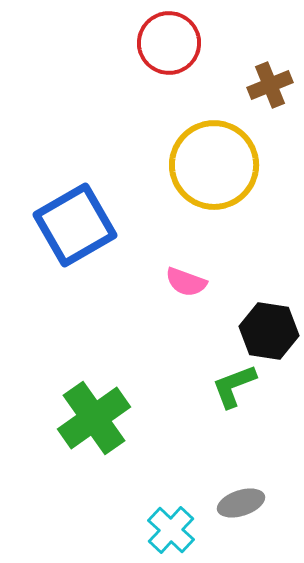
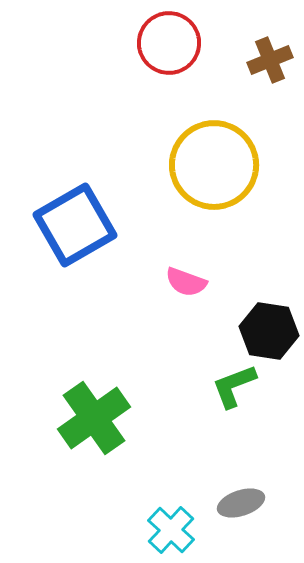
brown cross: moved 25 px up
